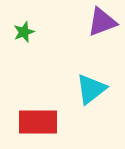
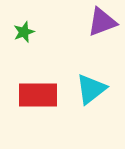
red rectangle: moved 27 px up
